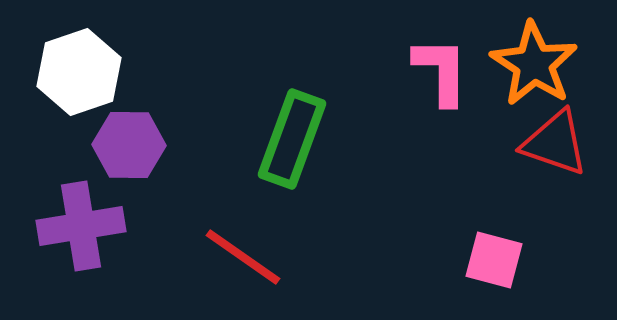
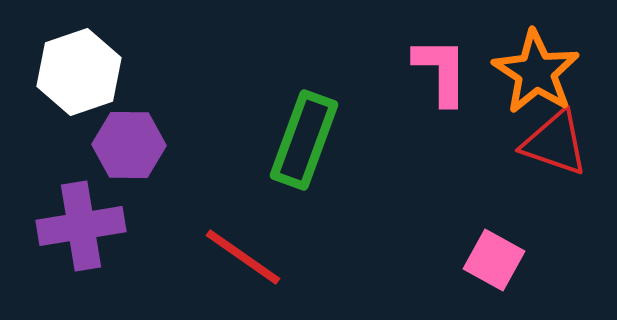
orange star: moved 2 px right, 8 px down
green rectangle: moved 12 px right, 1 px down
pink square: rotated 14 degrees clockwise
